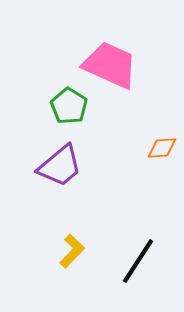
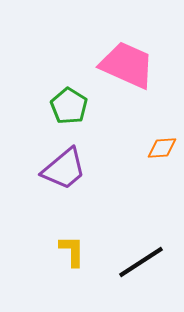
pink trapezoid: moved 17 px right
purple trapezoid: moved 4 px right, 3 px down
yellow L-shape: rotated 44 degrees counterclockwise
black line: moved 3 px right, 1 px down; rotated 24 degrees clockwise
